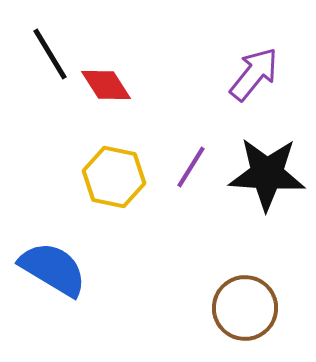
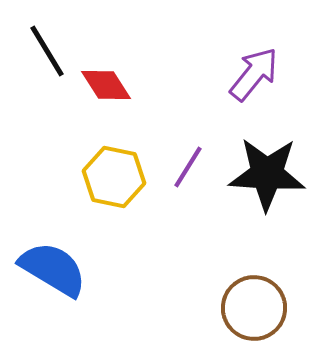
black line: moved 3 px left, 3 px up
purple line: moved 3 px left
brown circle: moved 9 px right
